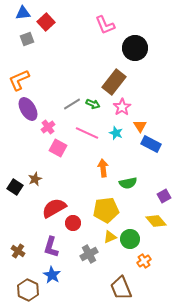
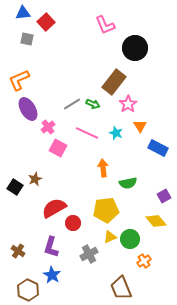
gray square: rotated 32 degrees clockwise
pink star: moved 6 px right, 3 px up
blue rectangle: moved 7 px right, 4 px down
